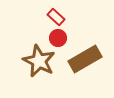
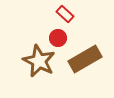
red rectangle: moved 9 px right, 3 px up
